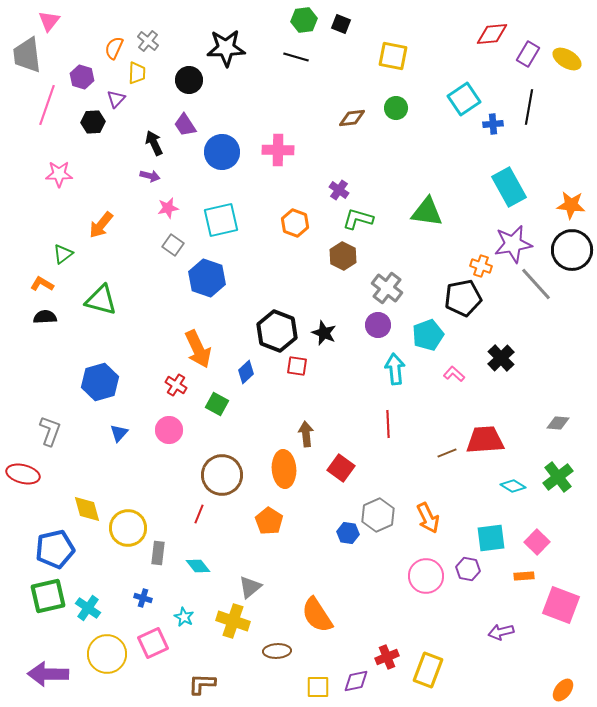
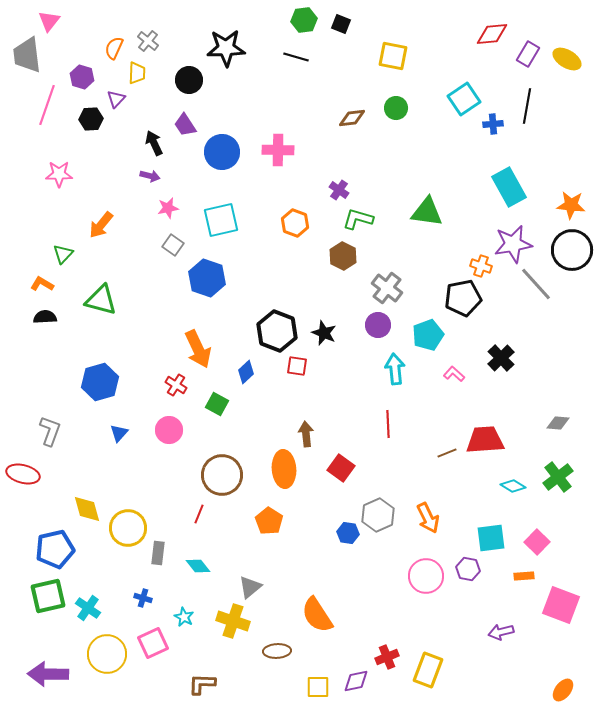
black line at (529, 107): moved 2 px left, 1 px up
black hexagon at (93, 122): moved 2 px left, 3 px up
green triangle at (63, 254): rotated 10 degrees counterclockwise
